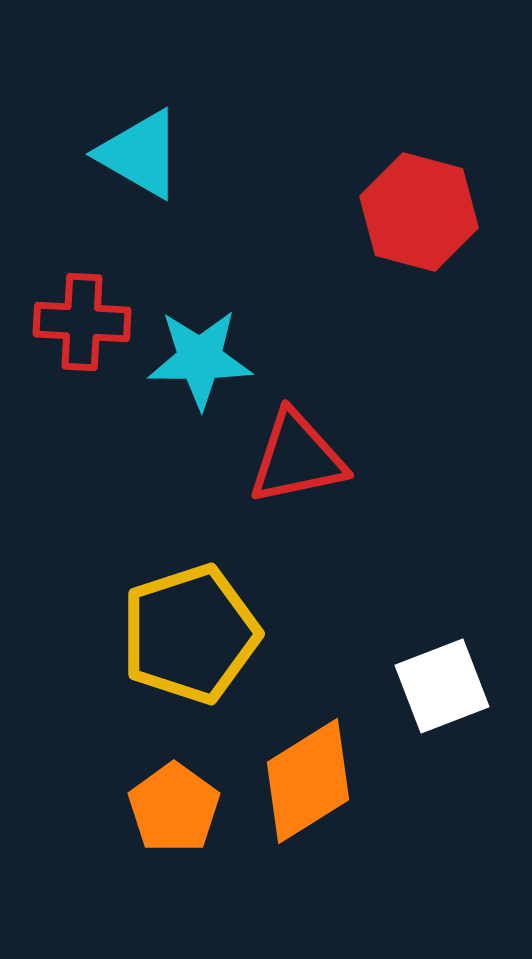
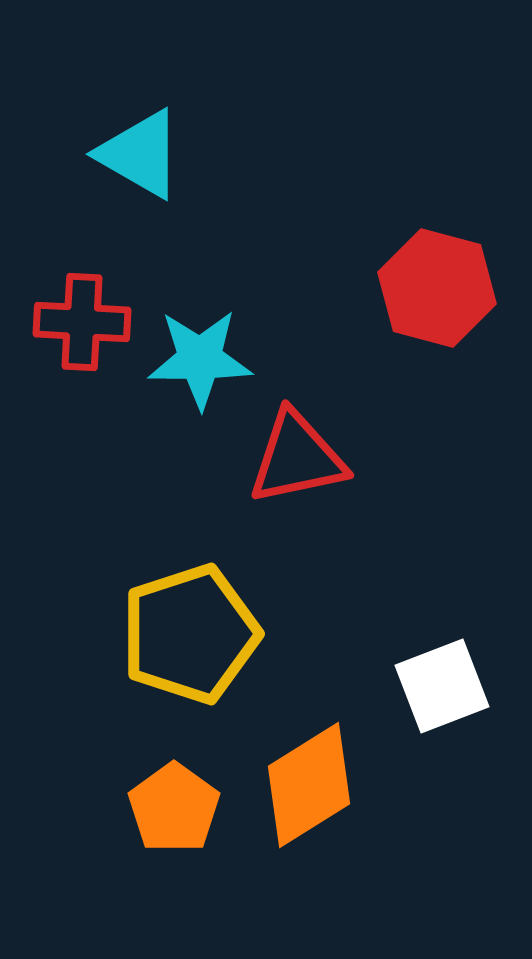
red hexagon: moved 18 px right, 76 px down
orange diamond: moved 1 px right, 4 px down
